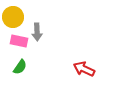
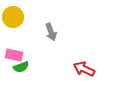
gray arrow: moved 14 px right; rotated 18 degrees counterclockwise
pink rectangle: moved 5 px left, 14 px down
green semicircle: moved 1 px right; rotated 35 degrees clockwise
